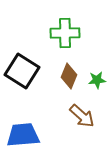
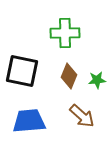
black square: rotated 20 degrees counterclockwise
blue trapezoid: moved 6 px right, 14 px up
